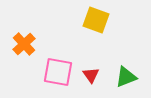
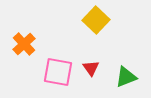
yellow square: rotated 24 degrees clockwise
red triangle: moved 7 px up
